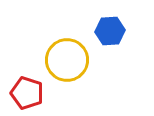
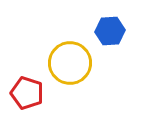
yellow circle: moved 3 px right, 3 px down
